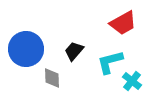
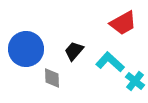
cyan L-shape: rotated 56 degrees clockwise
cyan cross: moved 3 px right
